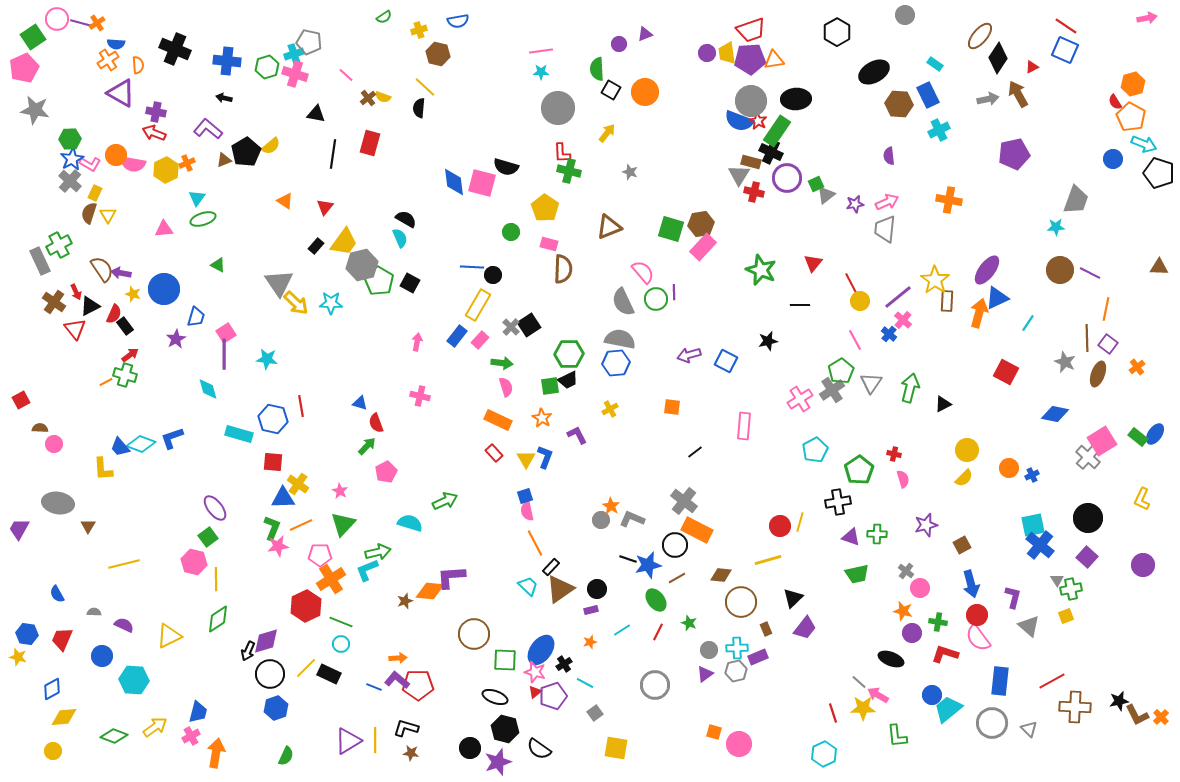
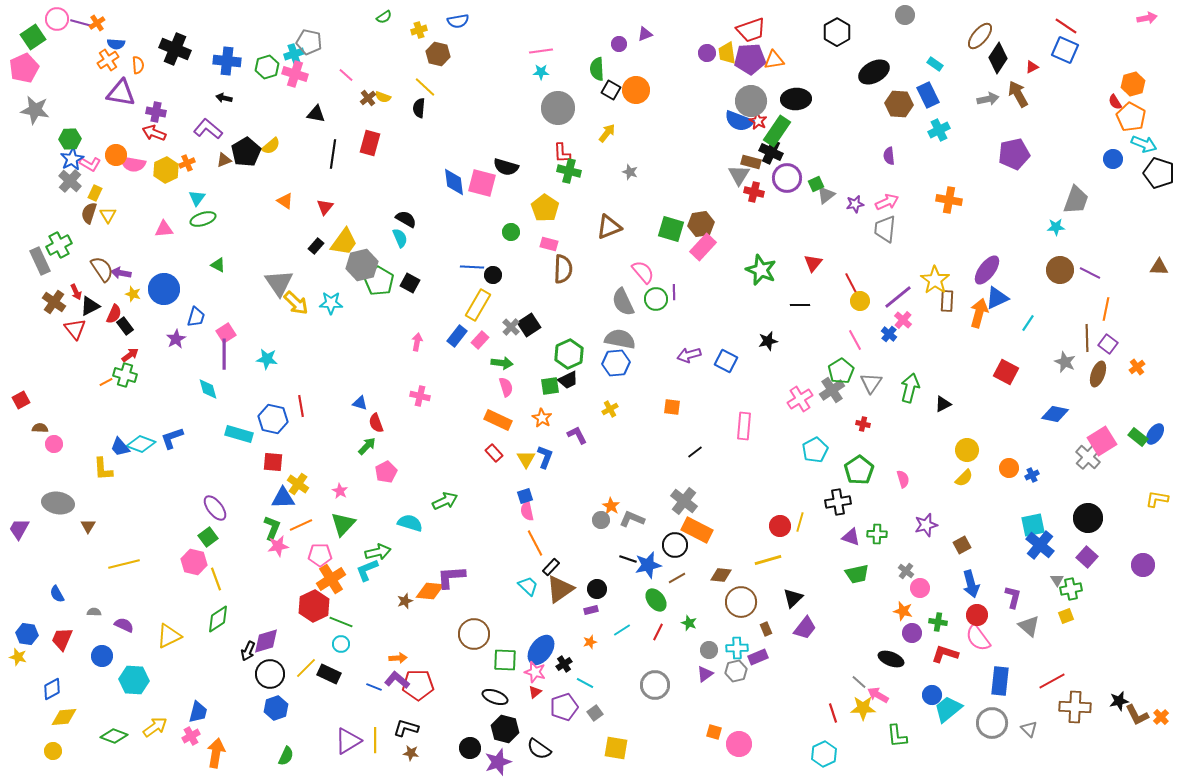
orange circle at (645, 92): moved 9 px left, 2 px up
purple triangle at (121, 93): rotated 20 degrees counterclockwise
green hexagon at (569, 354): rotated 24 degrees counterclockwise
red cross at (894, 454): moved 31 px left, 30 px up
yellow L-shape at (1142, 499): moved 15 px right; rotated 75 degrees clockwise
yellow line at (216, 579): rotated 20 degrees counterclockwise
red hexagon at (306, 606): moved 8 px right
purple pentagon at (553, 696): moved 11 px right, 11 px down
